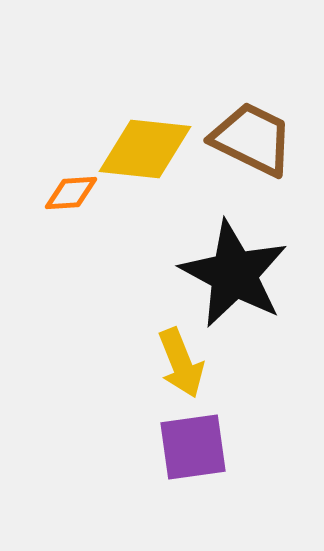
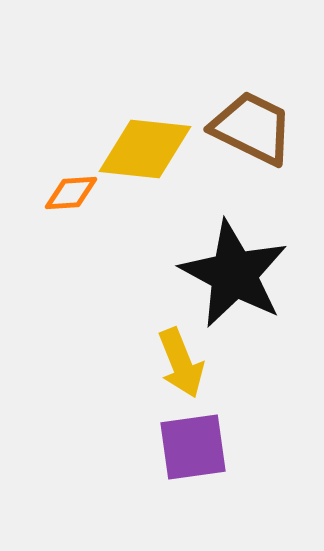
brown trapezoid: moved 11 px up
